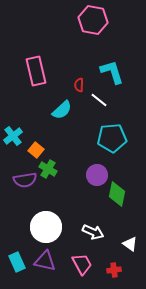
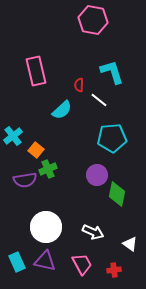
green cross: rotated 36 degrees clockwise
